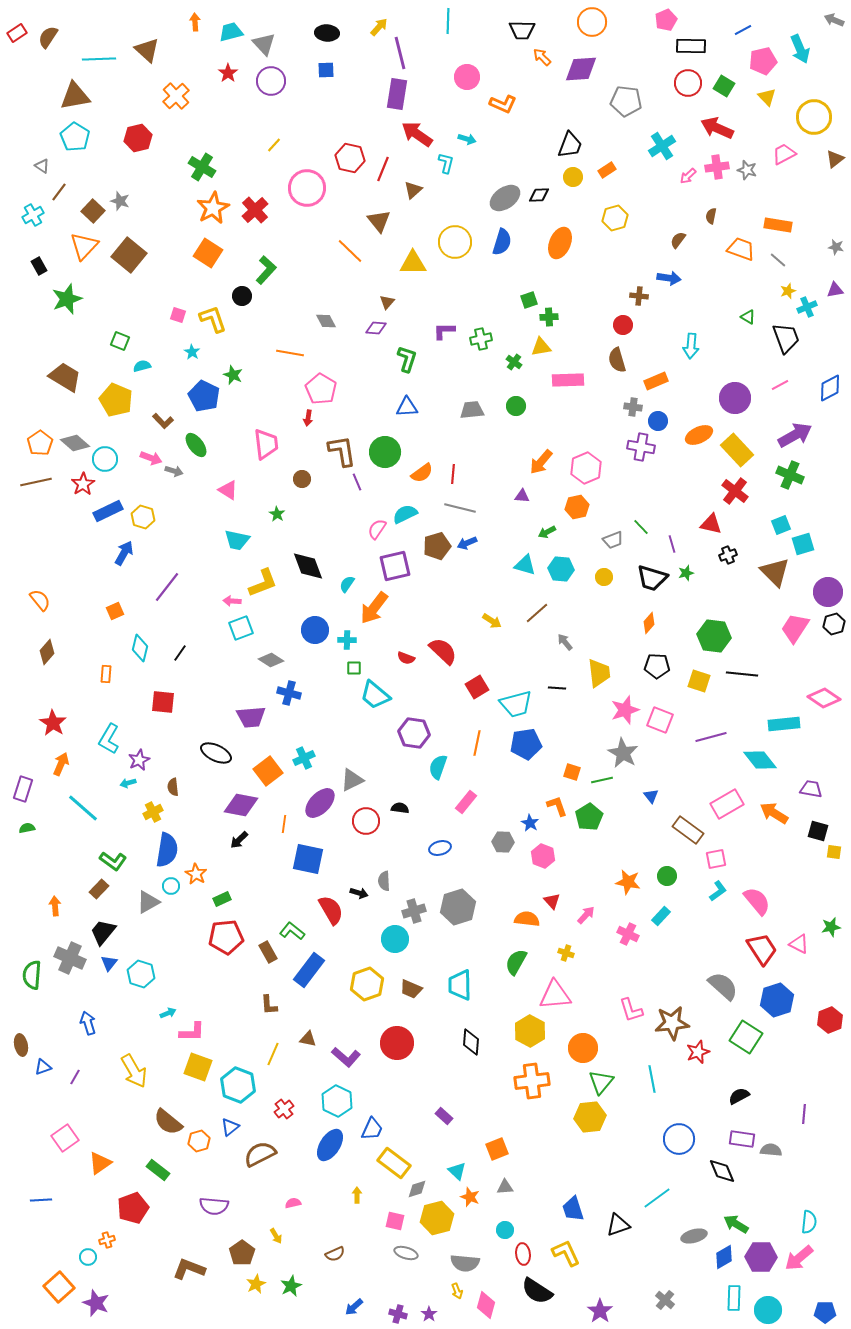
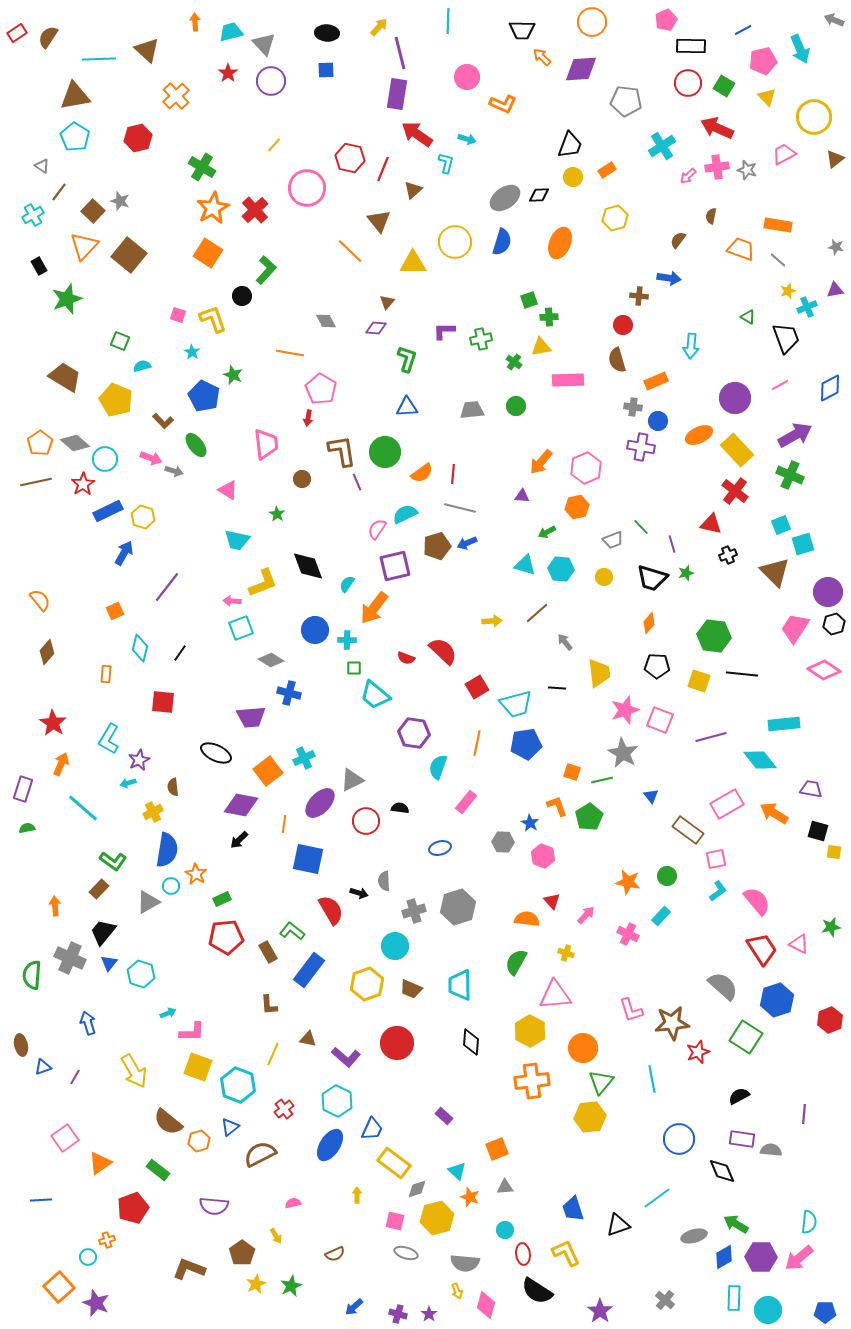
yellow arrow at (492, 621): rotated 36 degrees counterclockwise
pink diamond at (824, 698): moved 28 px up
cyan circle at (395, 939): moved 7 px down
